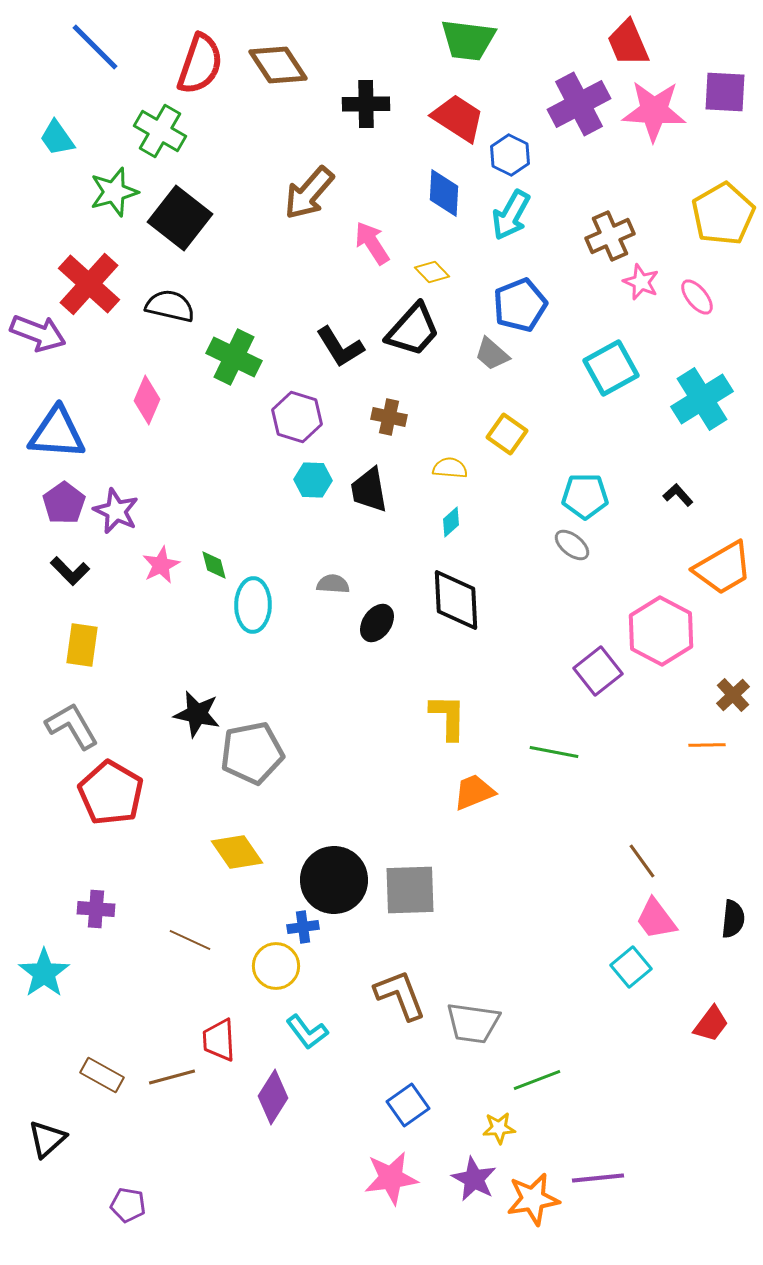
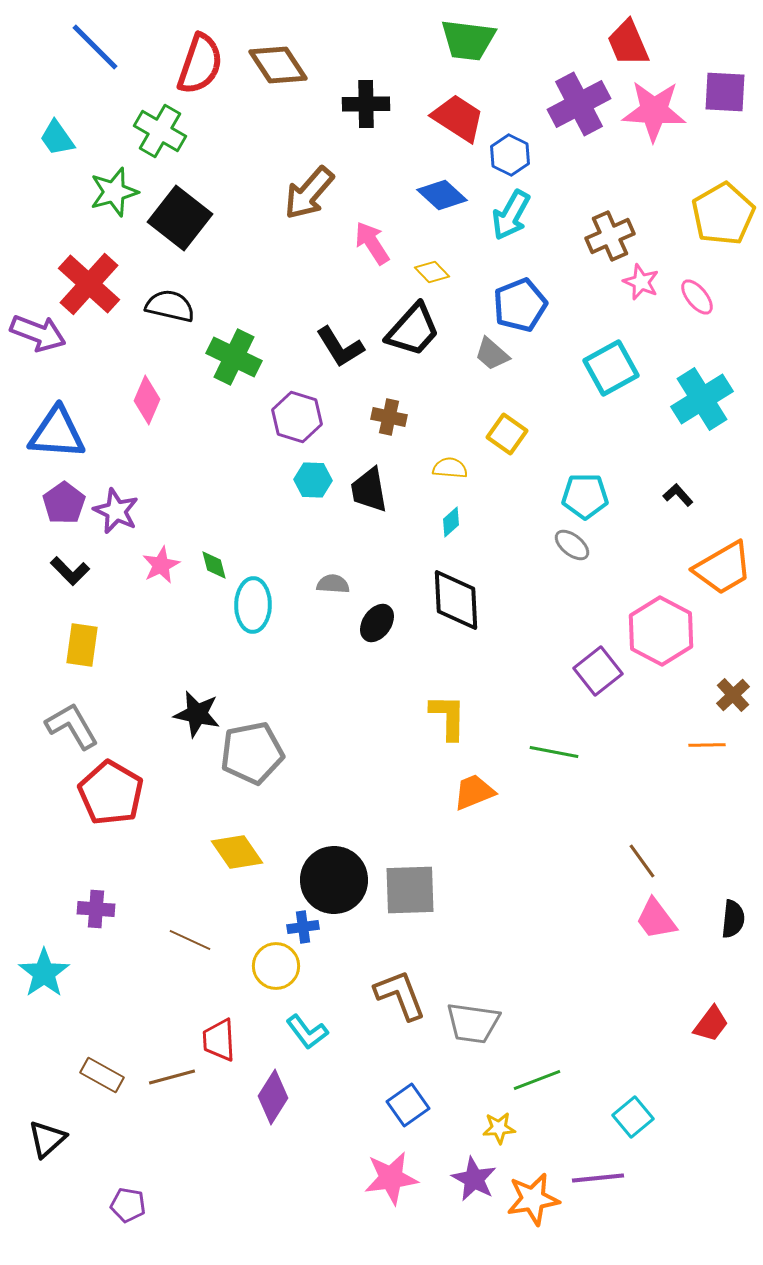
blue diamond at (444, 193): moved 2 px left, 2 px down; rotated 51 degrees counterclockwise
cyan square at (631, 967): moved 2 px right, 150 px down
